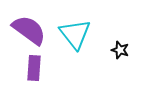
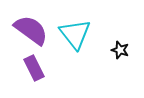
purple semicircle: moved 2 px right
purple rectangle: rotated 30 degrees counterclockwise
